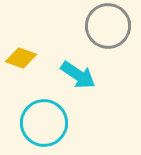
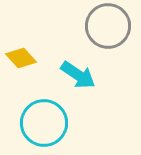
yellow diamond: rotated 28 degrees clockwise
